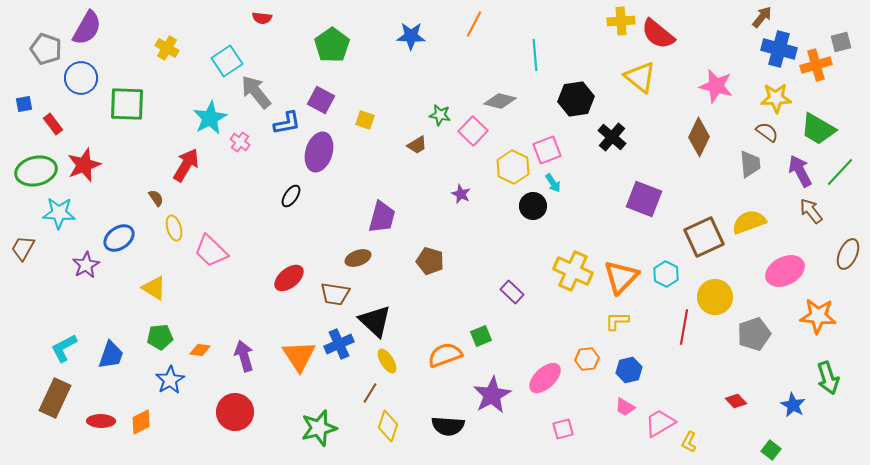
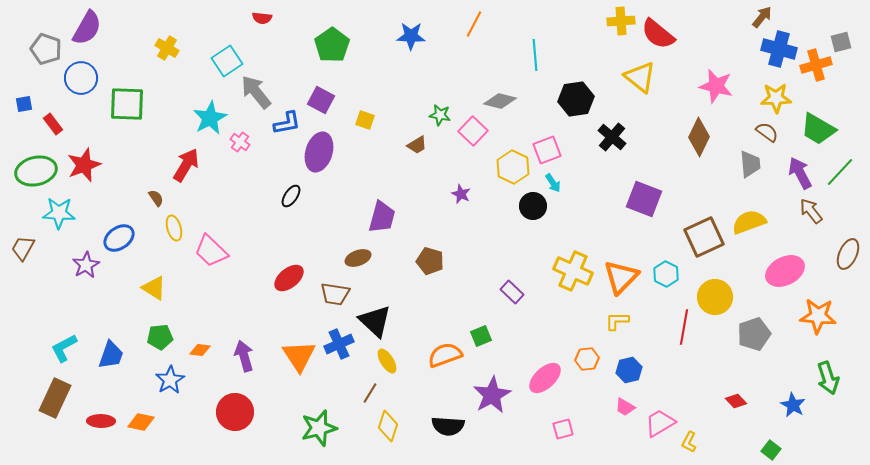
purple arrow at (800, 171): moved 2 px down
orange diamond at (141, 422): rotated 40 degrees clockwise
